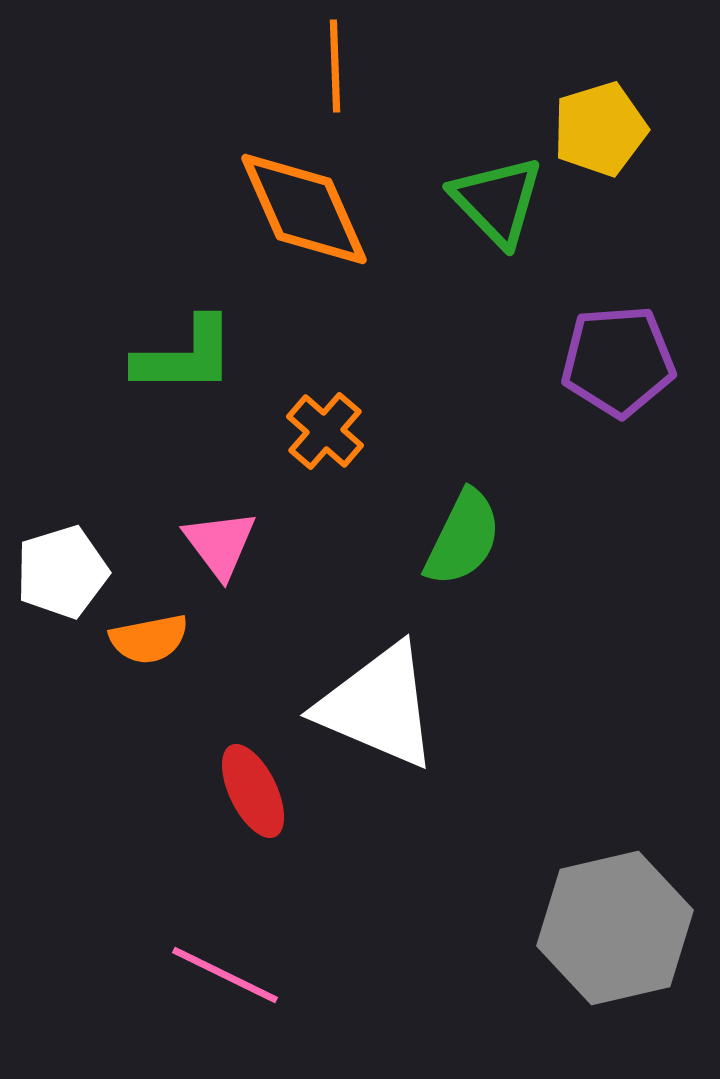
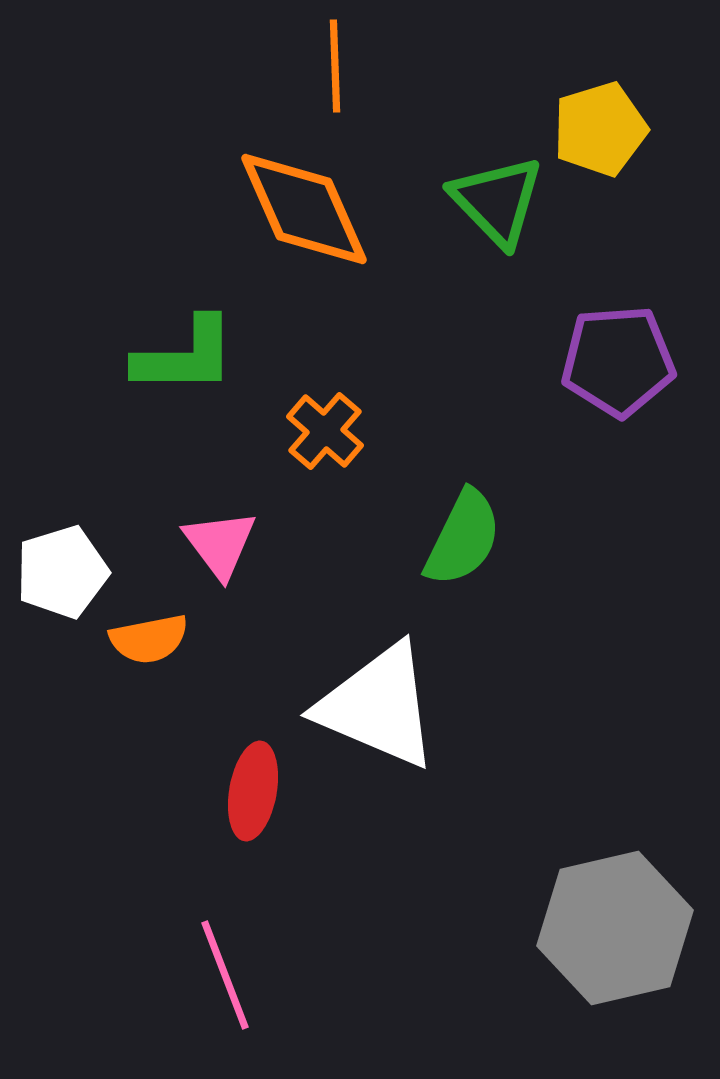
red ellipse: rotated 36 degrees clockwise
pink line: rotated 43 degrees clockwise
